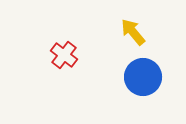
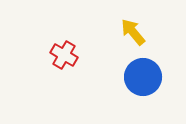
red cross: rotated 8 degrees counterclockwise
